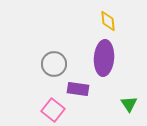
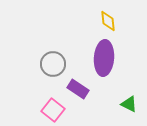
gray circle: moved 1 px left
purple rectangle: rotated 25 degrees clockwise
green triangle: rotated 30 degrees counterclockwise
